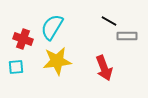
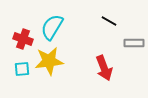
gray rectangle: moved 7 px right, 7 px down
yellow star: moved 8 px left
cyan square: moved 6 px right, 2 px down
